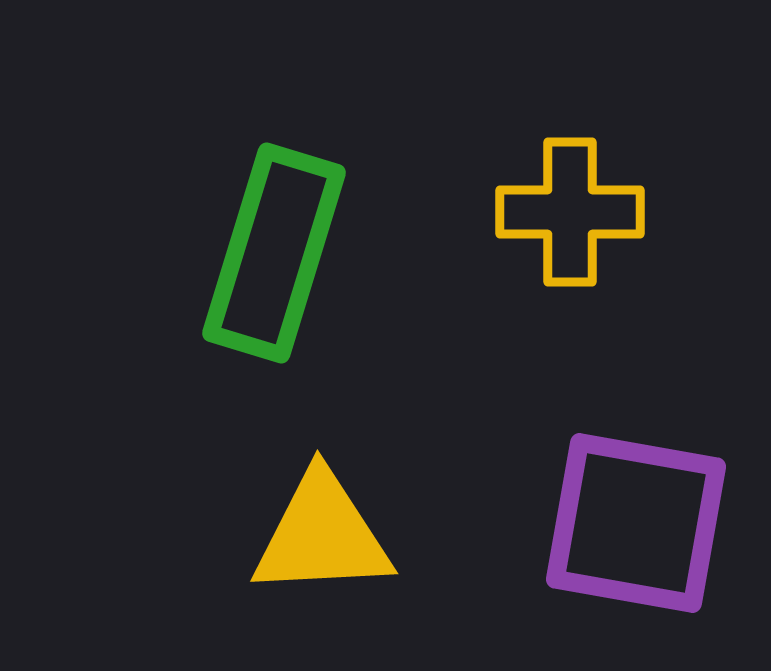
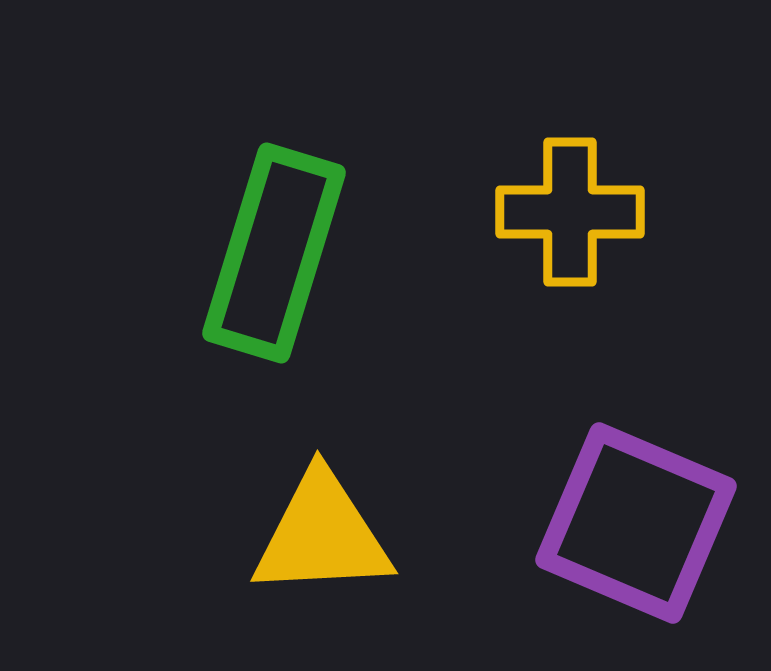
purple square: rotated 13 degrees clockwise
